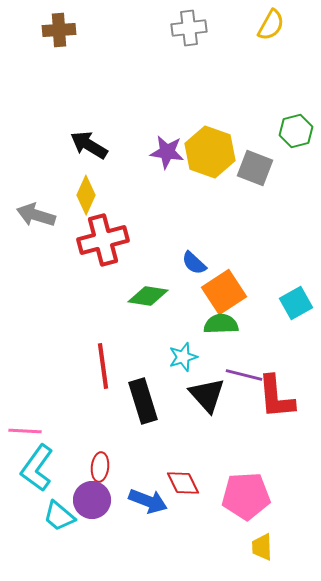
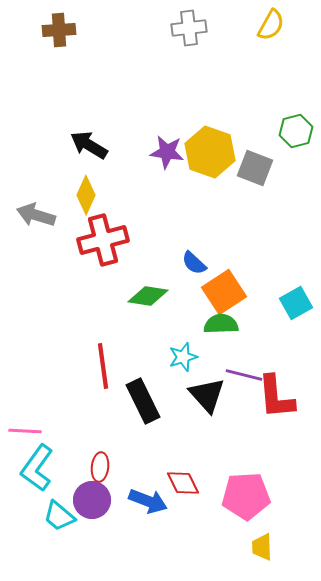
black rectangle: rotated 9 degrees counterclockwise
